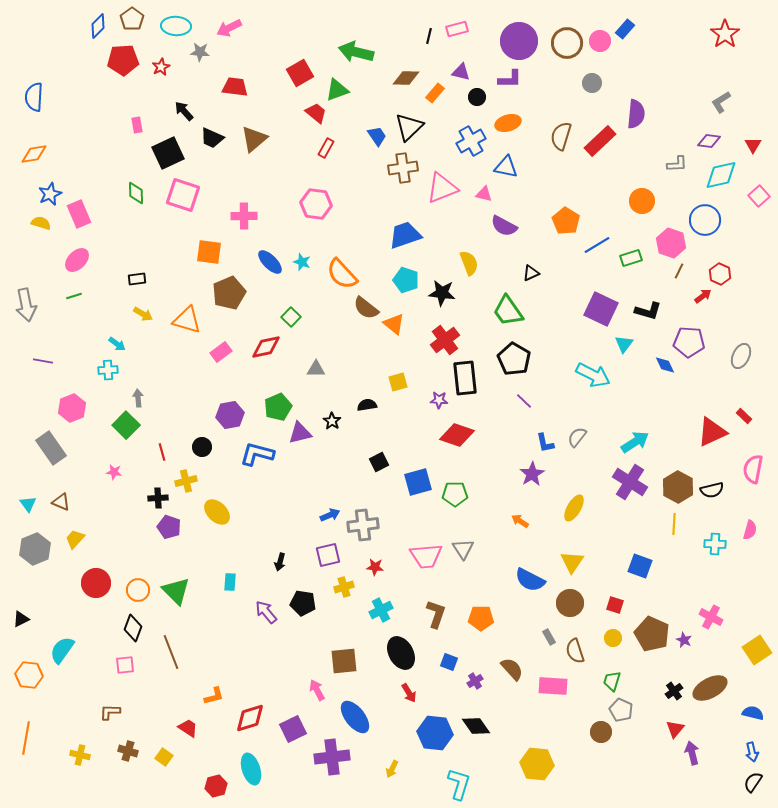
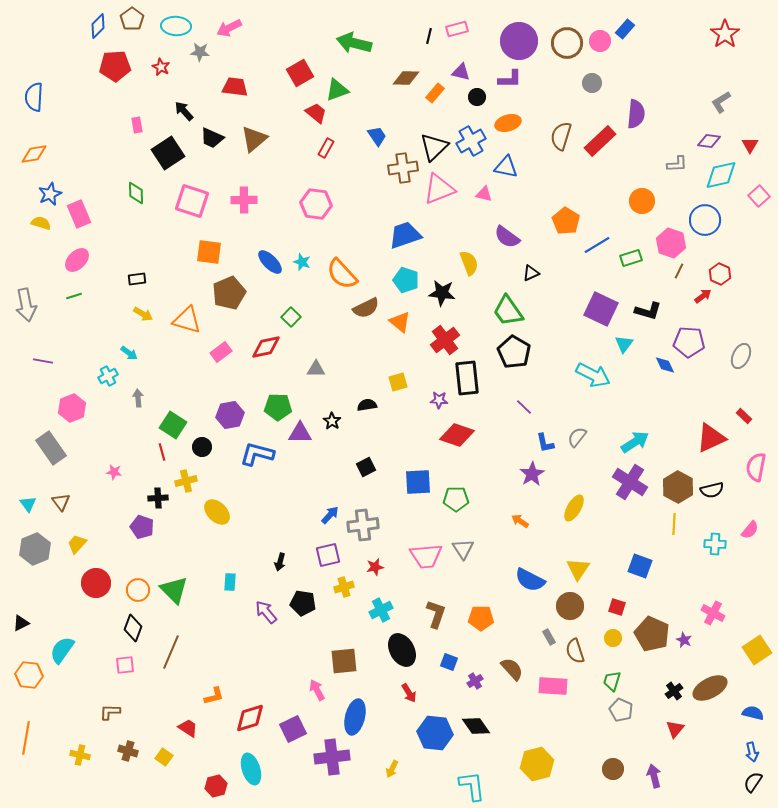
green arrow at (356, 52): moved 2 px left, 9 px up
red pentagon at (123, 60): moved 8 px left, 6 px down
red star at (161, 67): rotated 18 degrees counterclockwise
black triangle at (409, 127): moved 25 px right, 20 px down
red triangle at (753, 145): moved 3 px left
black square at (168, 153): rotated 8 degrees counterclockwise
pink triangle at (442, 188): moved 3 px left, 1 px down
pink square at (183, 195): moved 9 px right, 6 px down
pink cross at (244, 216): moved 16 px up
purple semicircle at (504, 226): moved 3 px right, 11 px down; rotated 8 degrees clockwise
brown semicircle at (366, 308): rotated 64 degrees counterclockwise
orange triangle at (394, 324): moved 6 px right, 2 px up
cyan arrow at (117, 344): moved 12 px right, 9 px down
black pentagon at (514, 359): moved 7 px up
cyan cross at (108, 370): moved 6 px down; rotated 24 degrees counterclockwise
black rectangle at (465, 378): moved 2 px right
purple line at (524, 401): moved 6 px down
green pentagon at (278, 407): rotated 24 degrees clockwise
green square at (126, 425): moved 47 px right; rotated 12 degrees counterclockwise
red triangle at (712, 432): moved 1 px left, 6 px down
purple triangle at (300, 433): rotated 15 degrees clockwise
black square at (379, 462): moved 13 px left, 5 px down
pink semicircle at (753, 469): moved 3 px right, 2 px up
blue square at (418, 482): rotated 12 degrees clockwise
green pentagon at (455, 494): moved 1 px right, 5 px down
brown triangle at (61, 502): rotated 30 degrees clockwise
blue arrow at (330, 515): rotated 24 degrees counterclockwise
purple pentagon at (169, 527): moved 27 px left
pink semicircle at (750, 530): rotated 24 degrees clockwise
yellow trapezoid at (75, 539): moved 2 px right, 5 px down
yellow triangle at (572, 562): moved 6 px right, 7 px down
red star at (375, 567): rotated 18 degrees counterclockwise
green triangle at (176, 591): moved 2 px left, 1 px up
brown circle at (570, 603): moved 3 px down
red square at (615, 605): moved 2 px right, 2 px down
pink cross at (711, 617): moved 2 px right, 4 px up
black triangle at (21, 619): moved 4 px down
brown line at (171, 652): rotated 44 degrees clockwise
black ellipse at (401, 653): moved 1 px right, 3 px up
blue ellipse at (355, 717): rotated 52 degrees clockwise
brown circle at (601, 732): moved 12 px right, 37 px down
purple arrow at (692, 753): moved 38 px left, 23 px down
yellow hexagon at (537, 764): rotated 20 degrees counterclockwise
cyan L-shape at (459, 784): moved 13 px right, 2 px down; rotated 24 degrees counterclockwise
